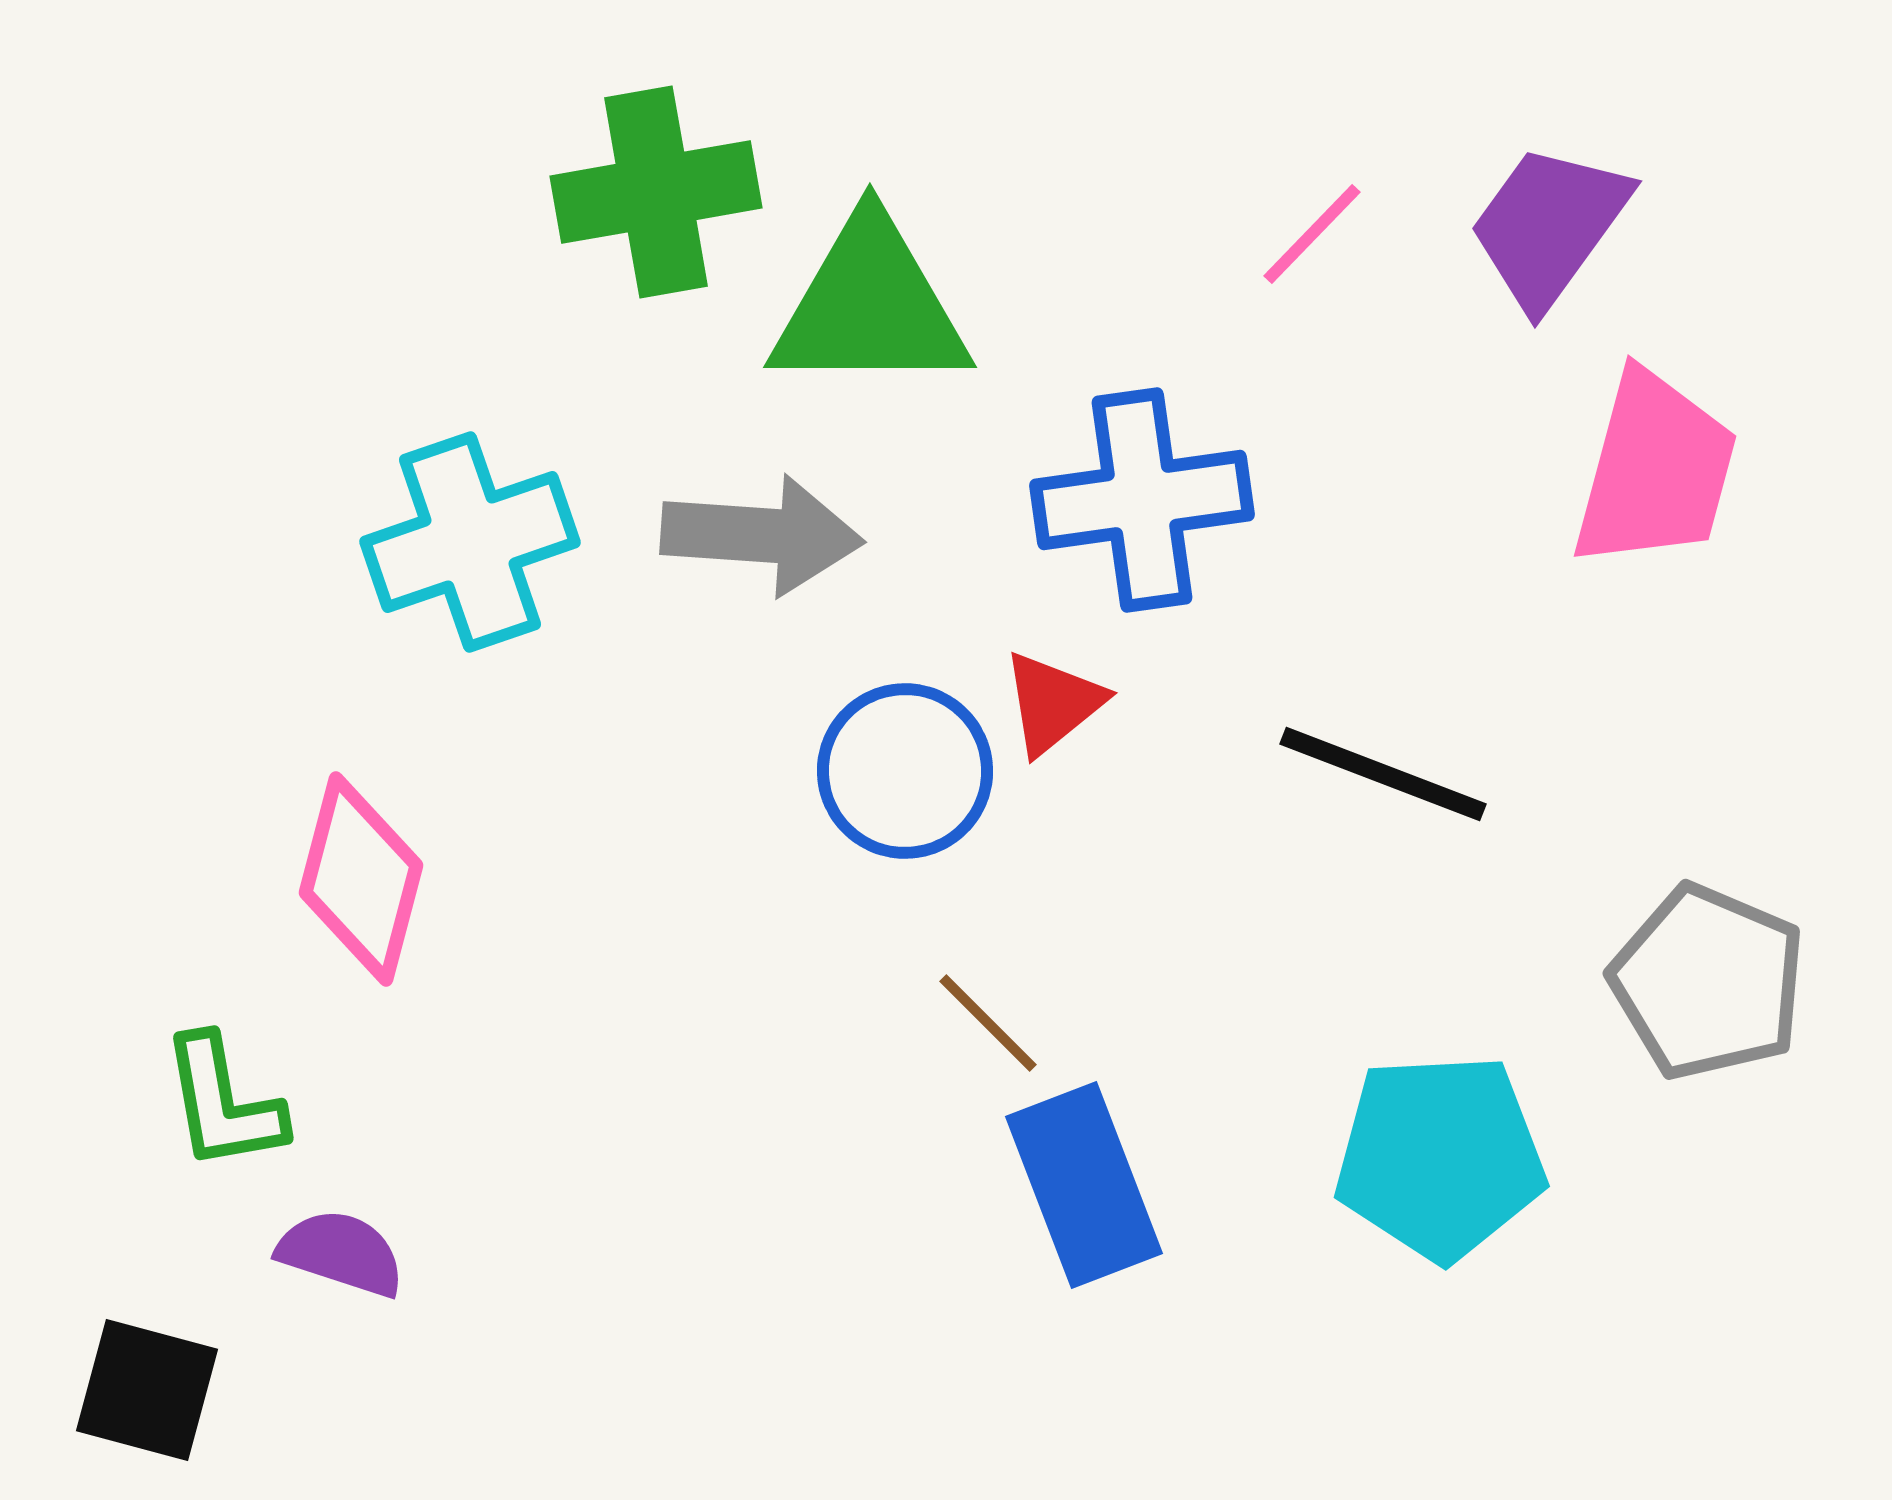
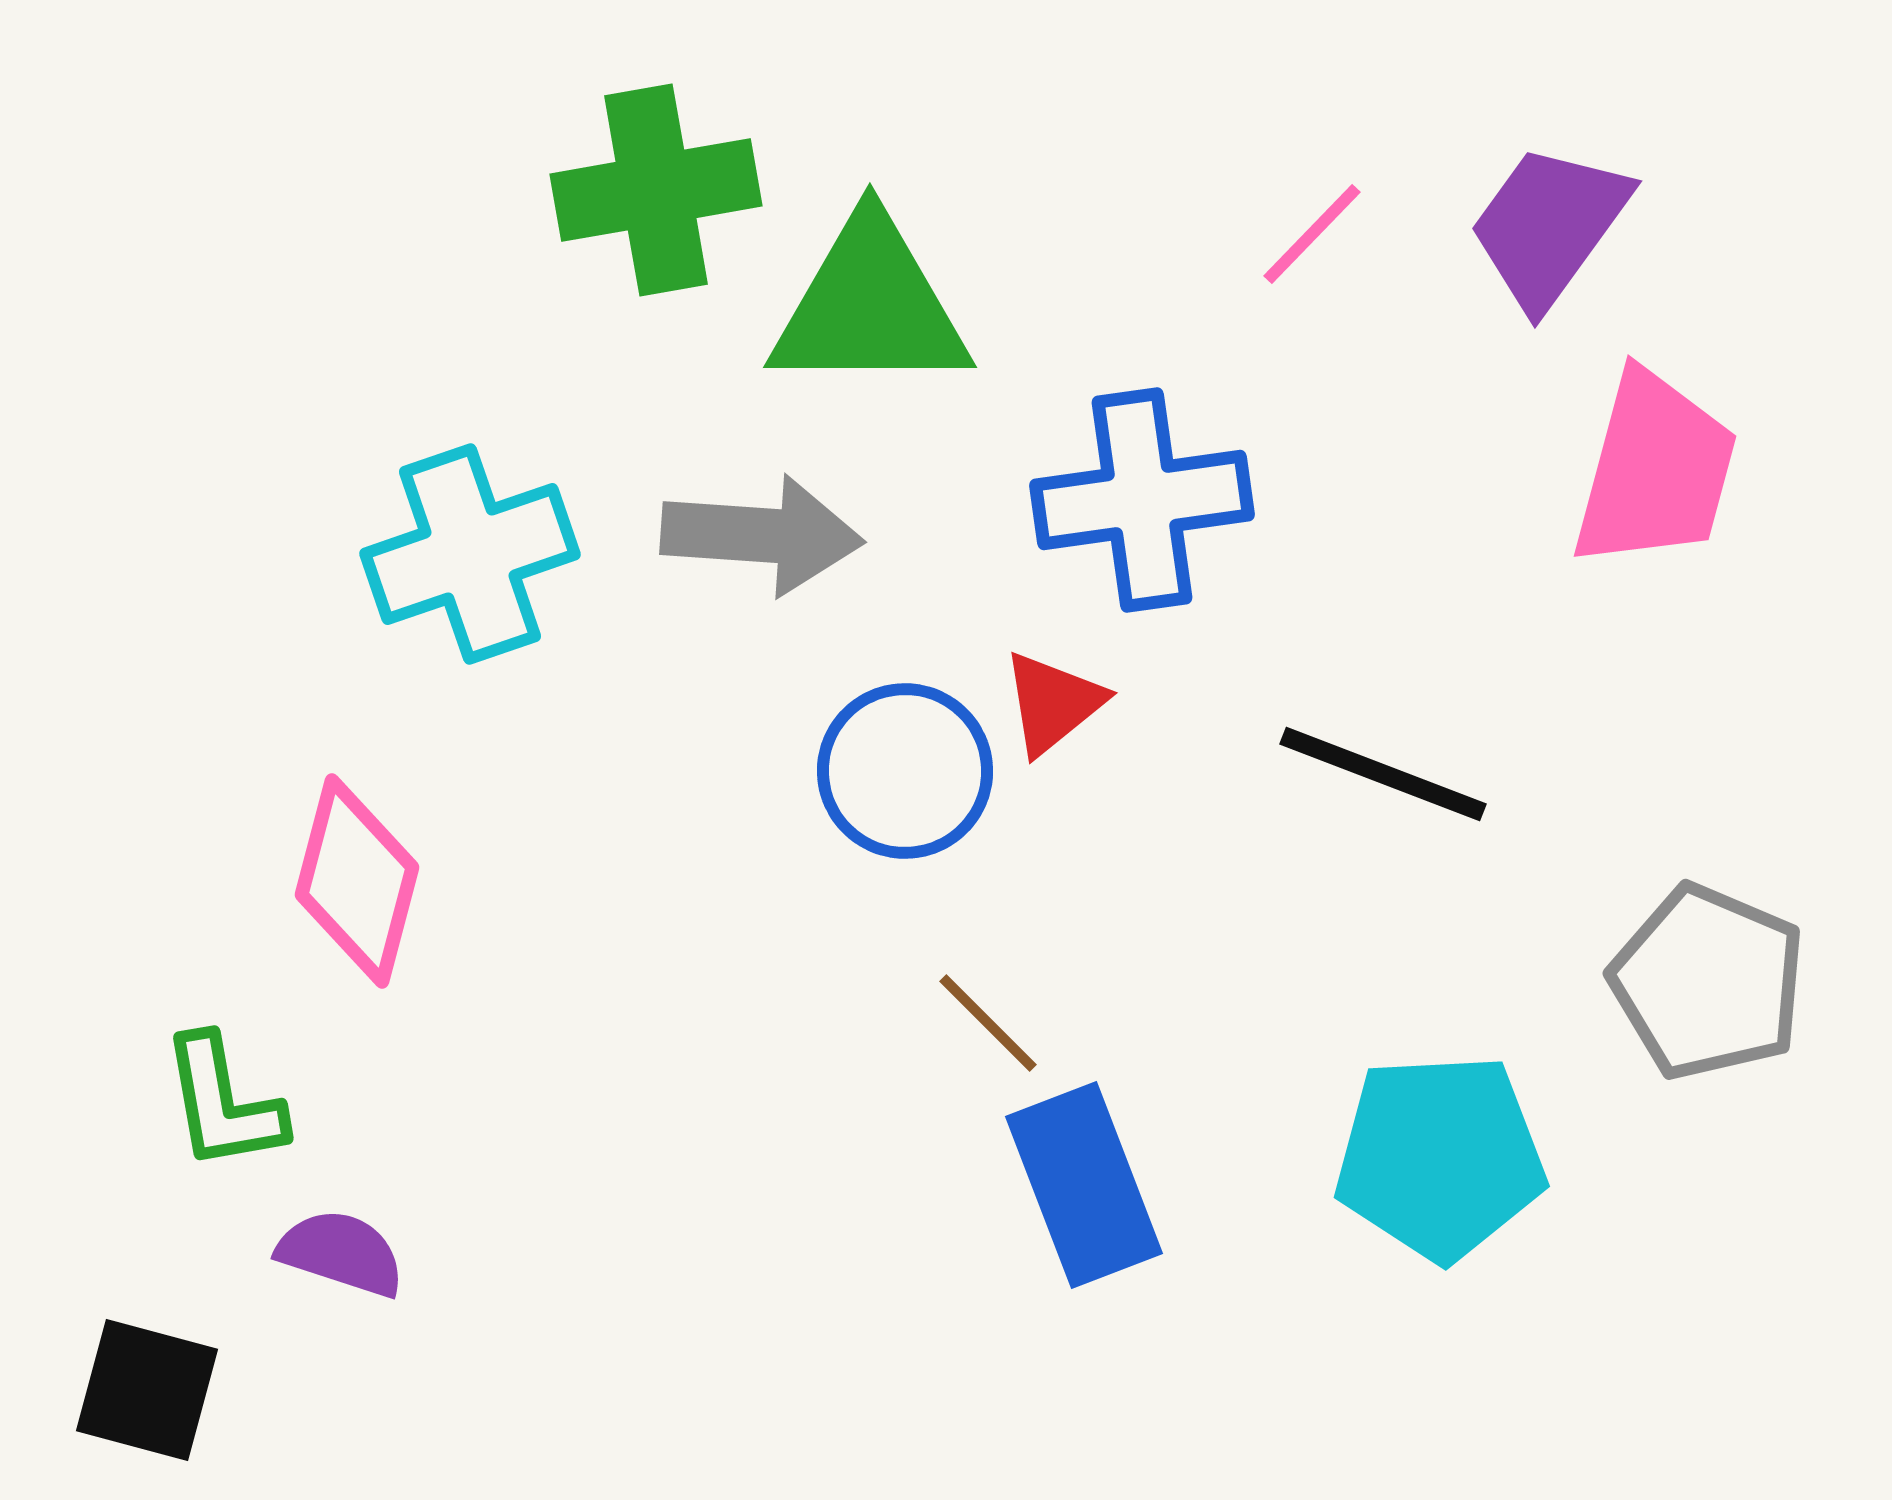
green cross: moved 2 px up
cyan cross: moved 12 px down
pink diamond: moved 4 px left, 2 px down
